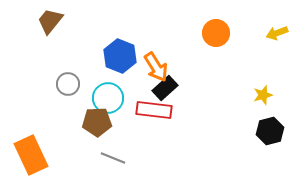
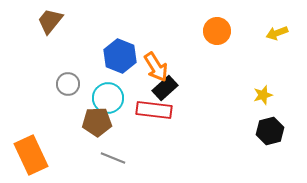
orange circle: moved 1 px right, 2 px up
